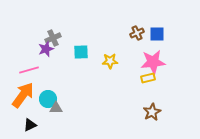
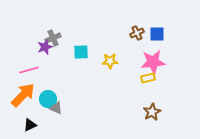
purple star: moved 1 px left, 2 px up
orange arrow: rotated 8 degrees clockwise
gray triangle: rotated 24 degrees clockwise
